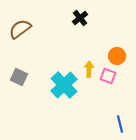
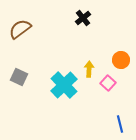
black cross: moved 3 px right
orange circle: moved 4 px right, 4 px down
pink square: moved 7 px down; rotated 21 degrees clockwise
